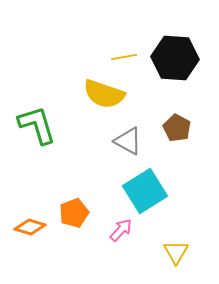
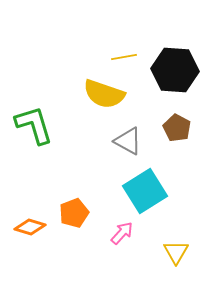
black hexagon: moved 12 px down
green L-shape: moved 3 px left
pink arrow: moved 1 px right, 3 px down
